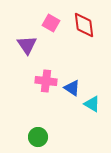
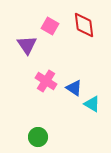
pink square: moved 1 px left, 3 px down
pink cross: rotated 25 degrees clockwise
blue triangle: moved 2 px right
